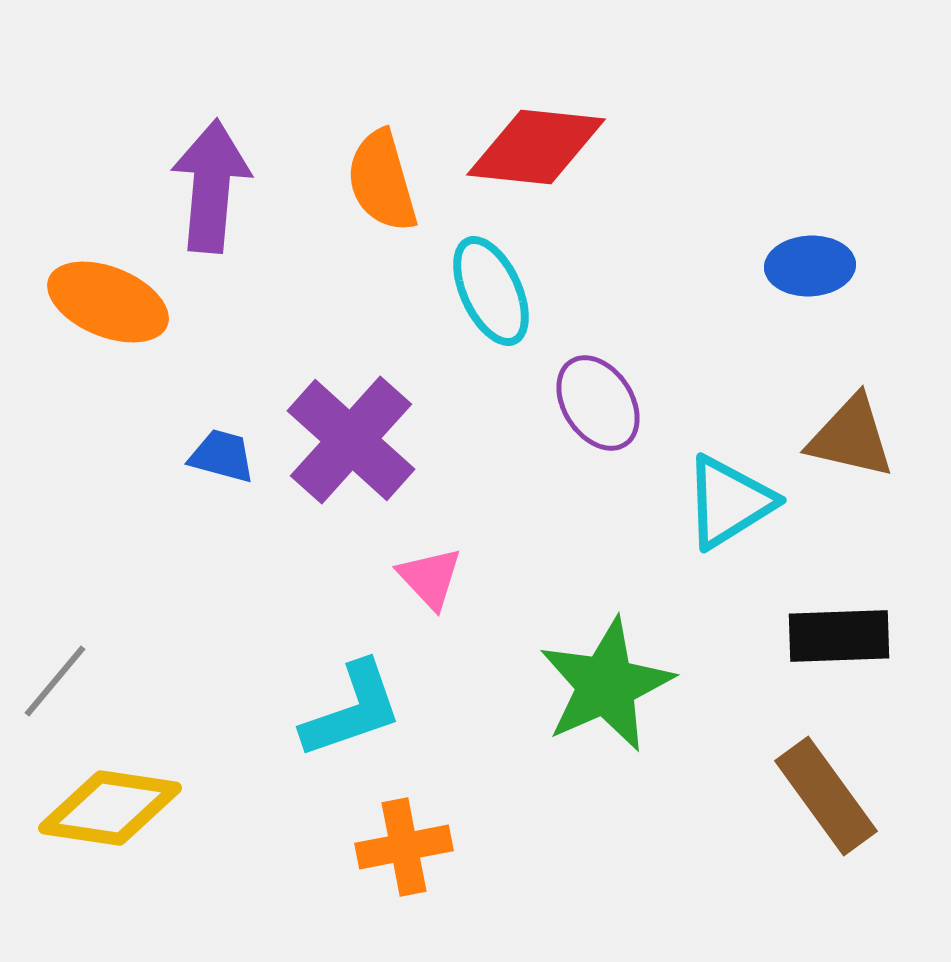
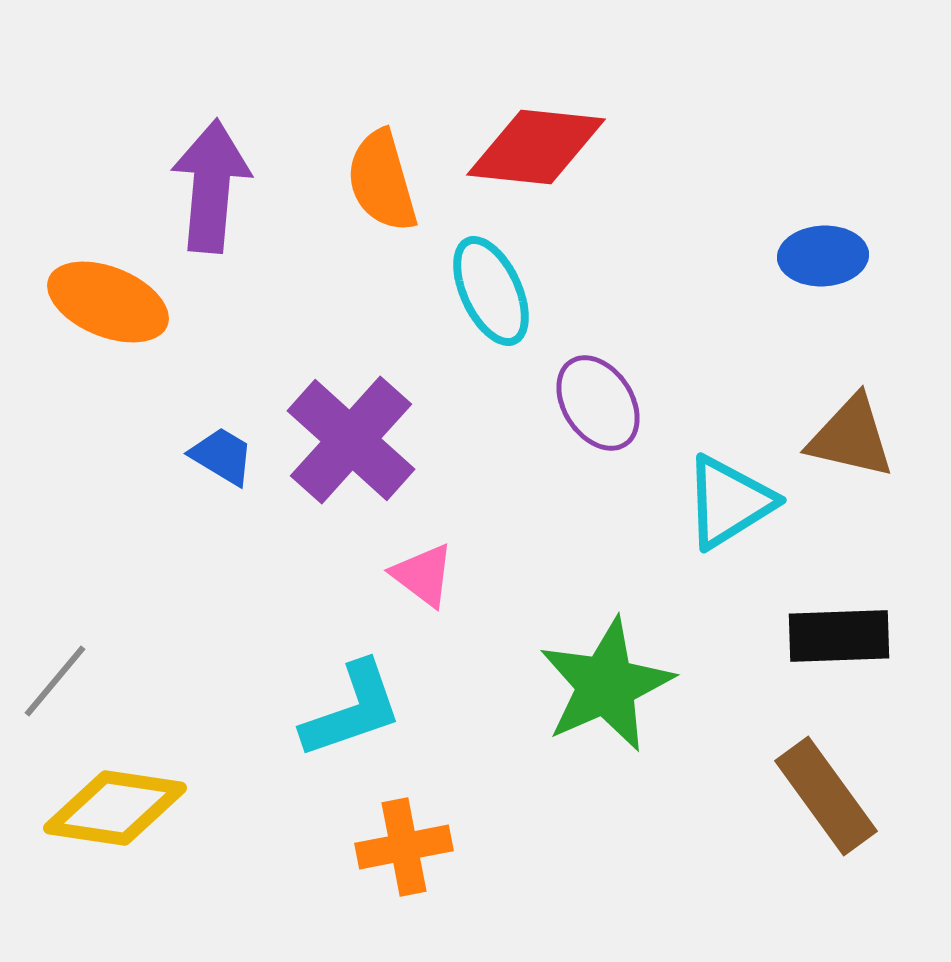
blue ellipse: moved 13 px right, 10 px up
blue trapezoid: rotated 16 degrees clockwise
pink triangle: moved 7 px left, 3 px up; rotated 10 degrees counterclockwise
yellow diamond: moved 5 px right
